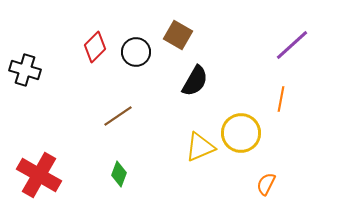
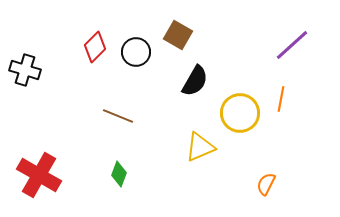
brown line: rotated 56 degrees clockwise
yellow circle: moved 1 px left, 20 px up
